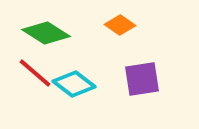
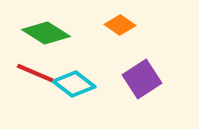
red line: rotated 18 degrees counterclockwise
purple square: rotated 24 degrees counterclockwise
